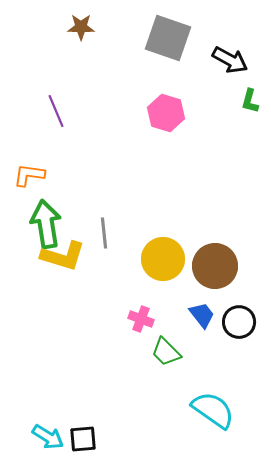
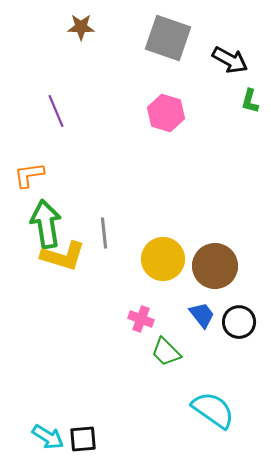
orange L-shape: rotated 16 degrees counterclockwise
